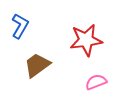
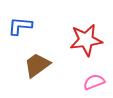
blue L-shape: rotated 115 degrees counterclockwise
pink semicircle: moved 2 px left
